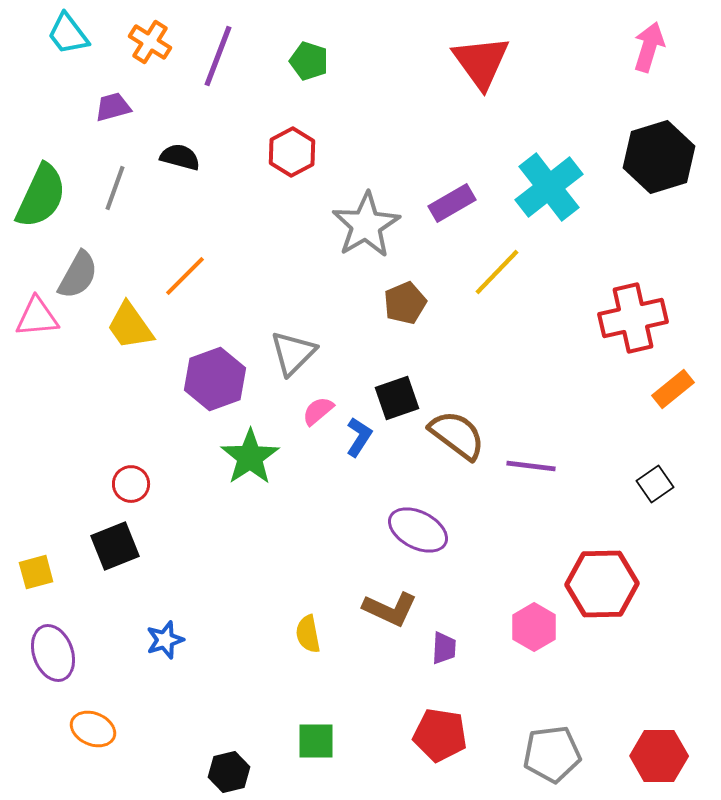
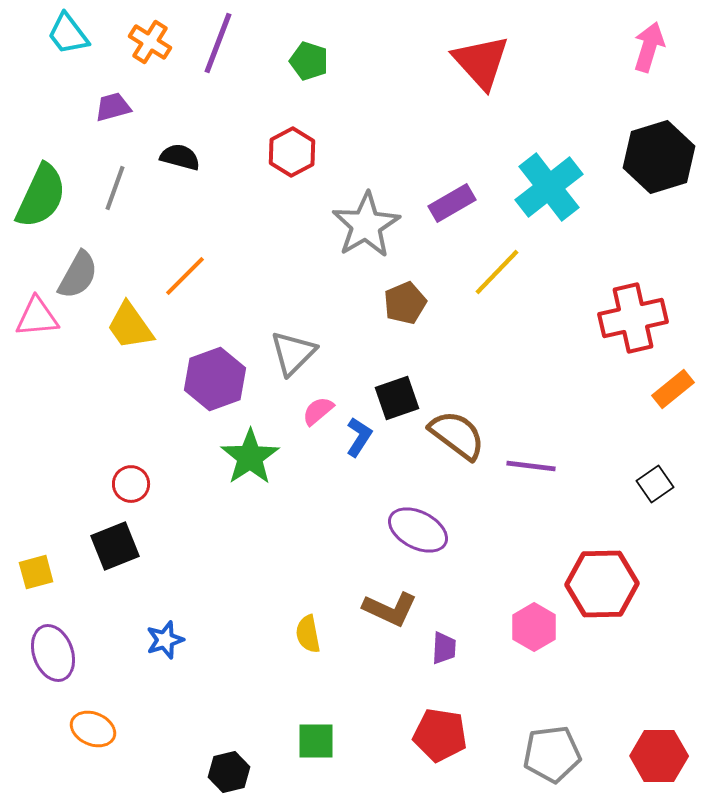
purple line at (218, 56): moved 13 px up
red triangle at (481, 62): rotated 6 degrees counterclockwise
